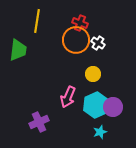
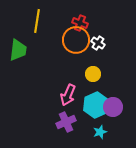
pink arrow: moved 2 px up
purple cross: moved 27 px right
